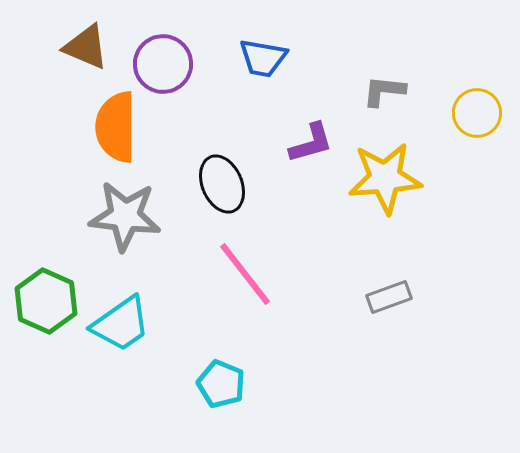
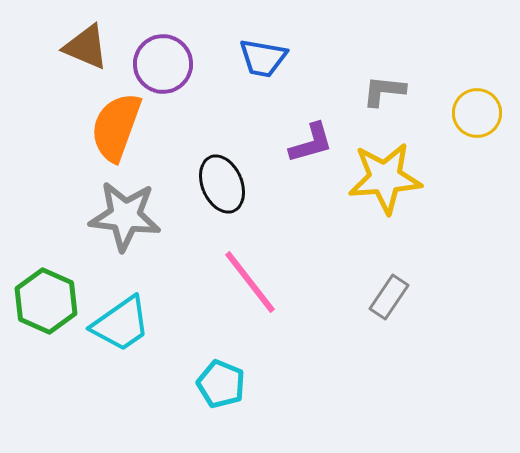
orange semicircle: rotated 20 degrees clockwise
pink line: moved 5 px right, 8 px down
gray rectangle: rotated 36 degrees counterclockwise
